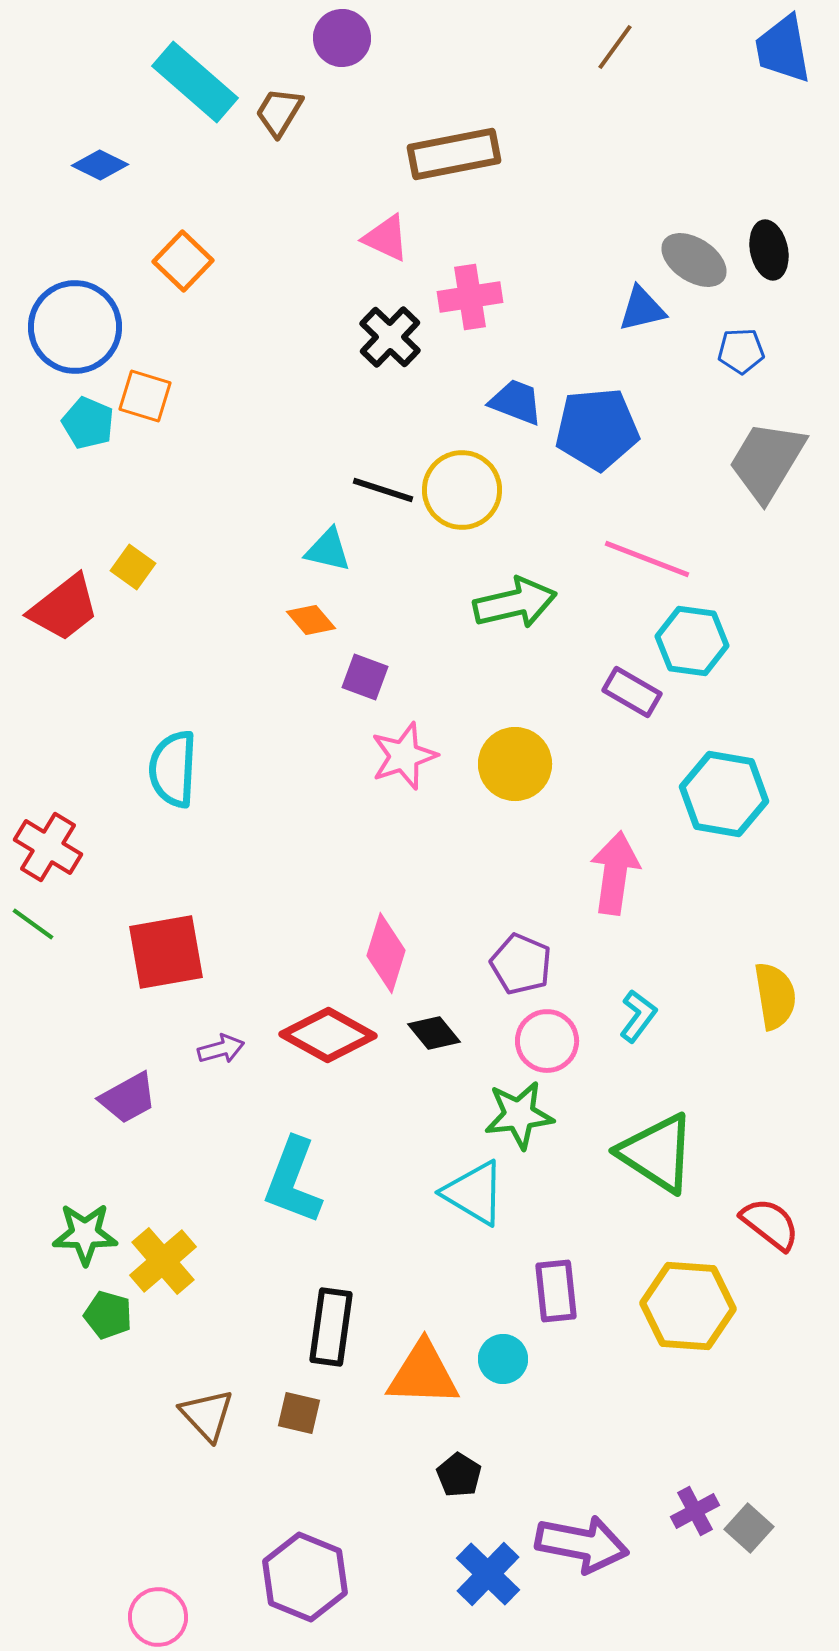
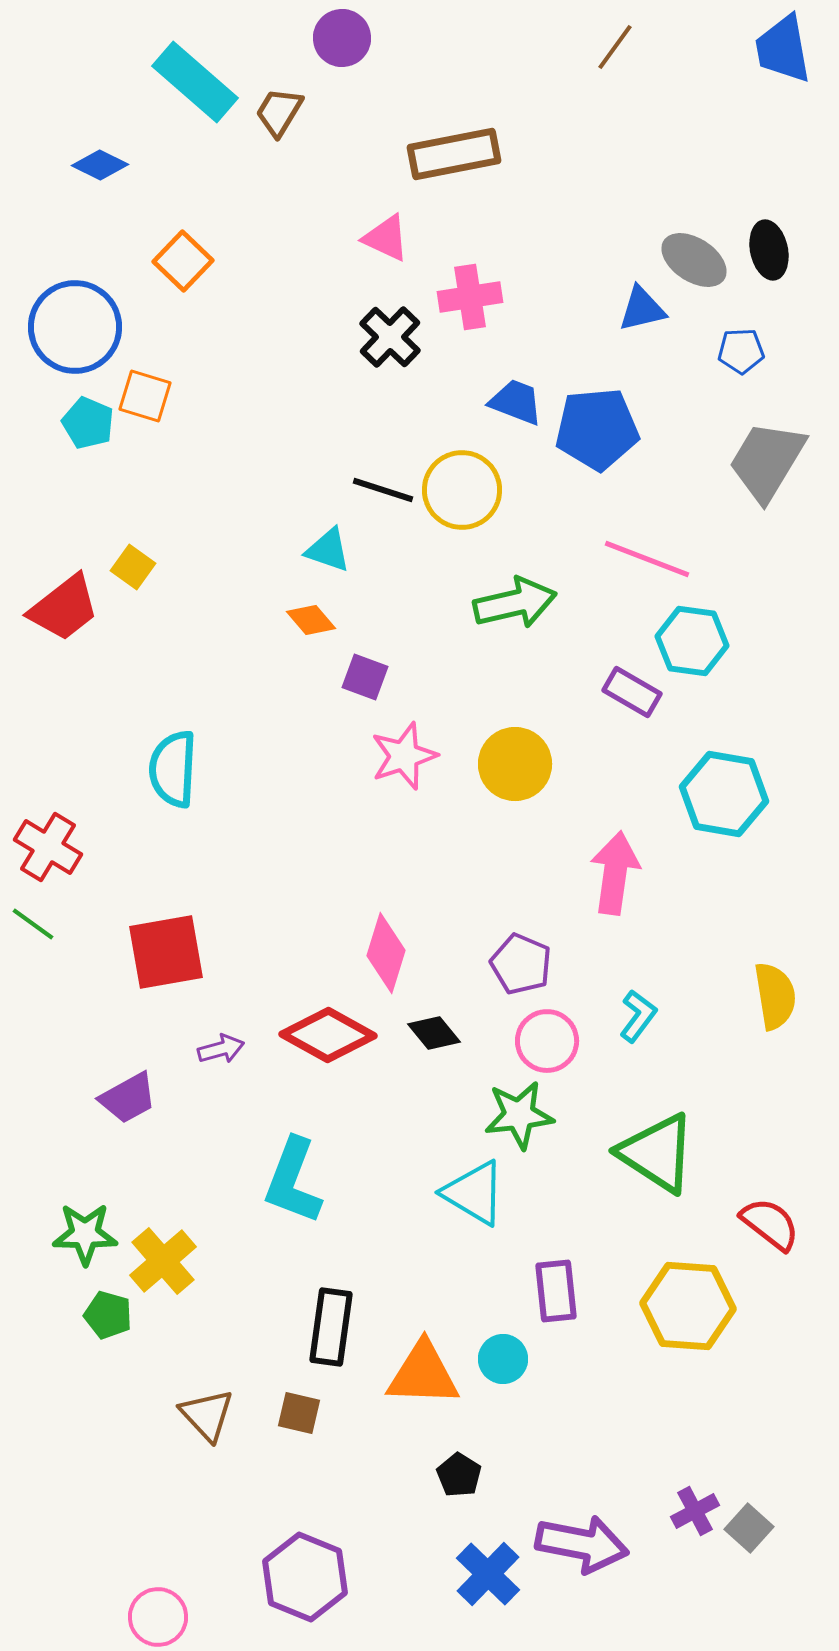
cyan triangle at (328, 550): rotated 6 degrees clockwise
